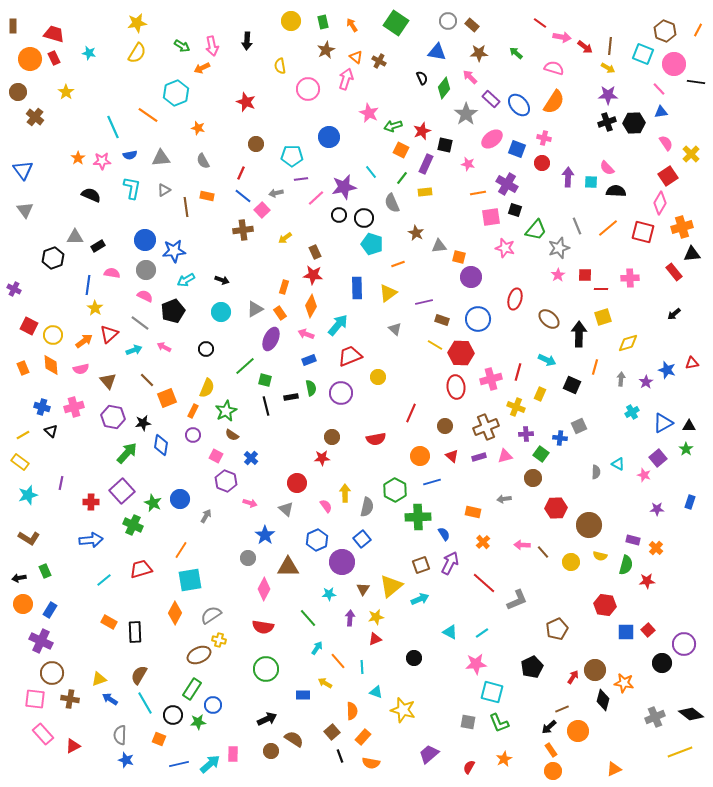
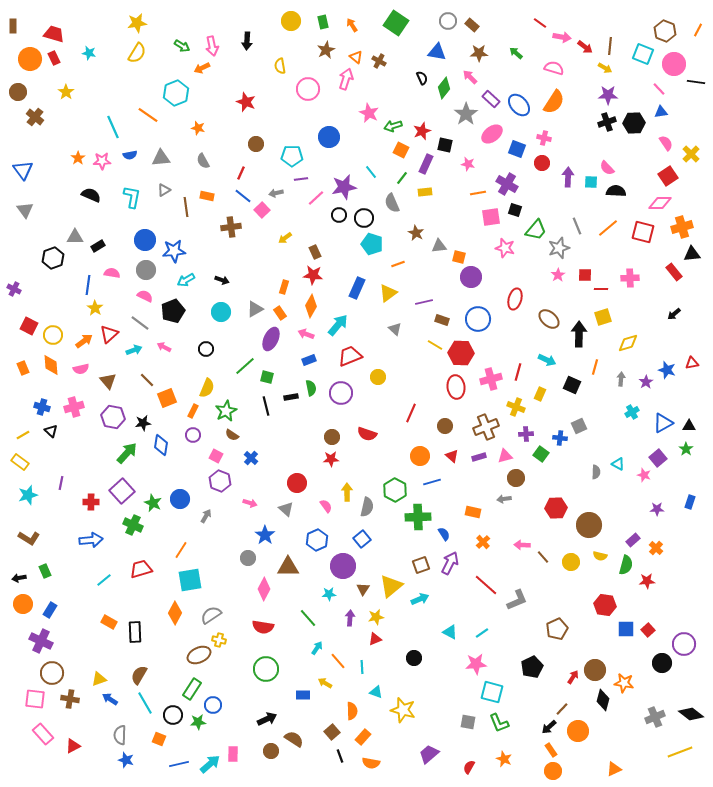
yellow arrow at (608, 68): moved 3 px left
pink ellipse at (492, 139): moved 5 px up
cyan L-shape at (132, 188): moved 9 px down
pink diamond at (660, 203): rotated 60 degrees clockwise
brown cross at (243, 230): moved 12 px left, 3 px up
blue rectangle at (357, 288): rotated 25 degrees clockwise
green square at (265, 380): moved 2 px right, 3 px up
red semicircle at (376, 439): moved 9 px left, 5 px up; rotated 30 degrees clockwise
red star at (322, 458): moved 9 px right, 1 px down
brown circle at (533, 478): moved 17 px left
purple hexagon at (226, 481): moved 6 px left
yellow arrow at (345, 493): moved 2 px right, 1 px up
purple rectangle at (633, 540): rotated 56 degrees counterclockwise
brown line at (543, 552): moved 5 px down
purple circle at (342, 562): moved 1 px right, 4 px down
red line at (484, 583): moved 2 px right, 2 px down
blue square at (626, 632): moved 3 px up
brown line at (562, 709): rotated 24 degrees counterclockwise
orange star at (504, 759): rotated 21 degrees counterclockwise
